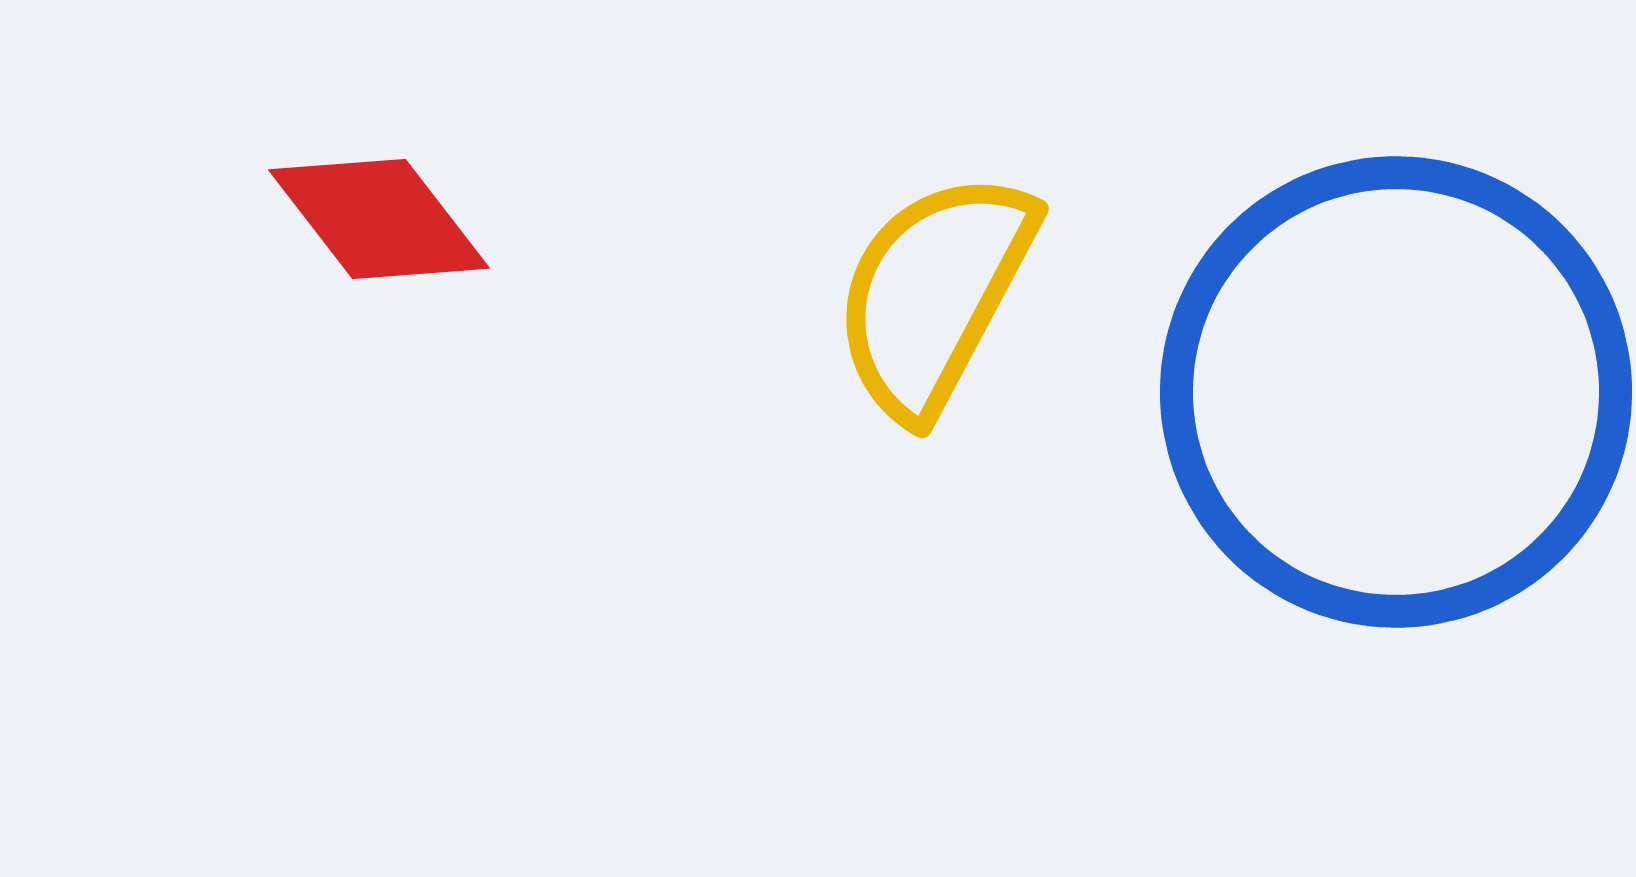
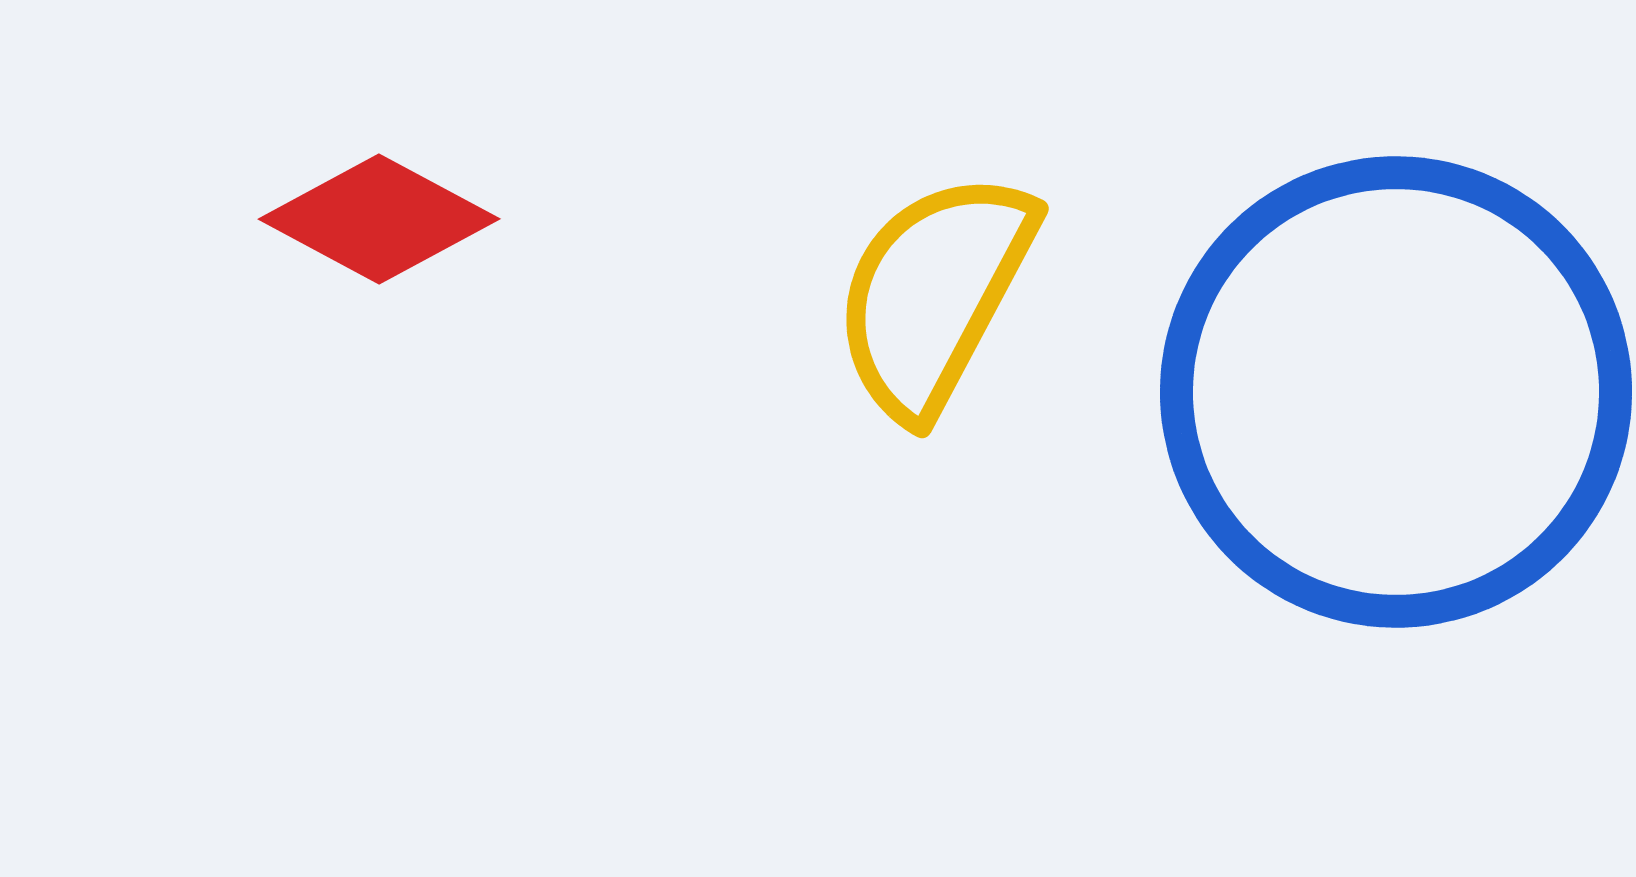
red diamond: rotated 24 degrees counterclockwise
